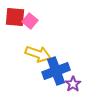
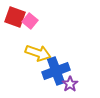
red square: rotated 15 degrees clockwise
yellow arrow: moved 1 px up
purple star: moved 3 px left
